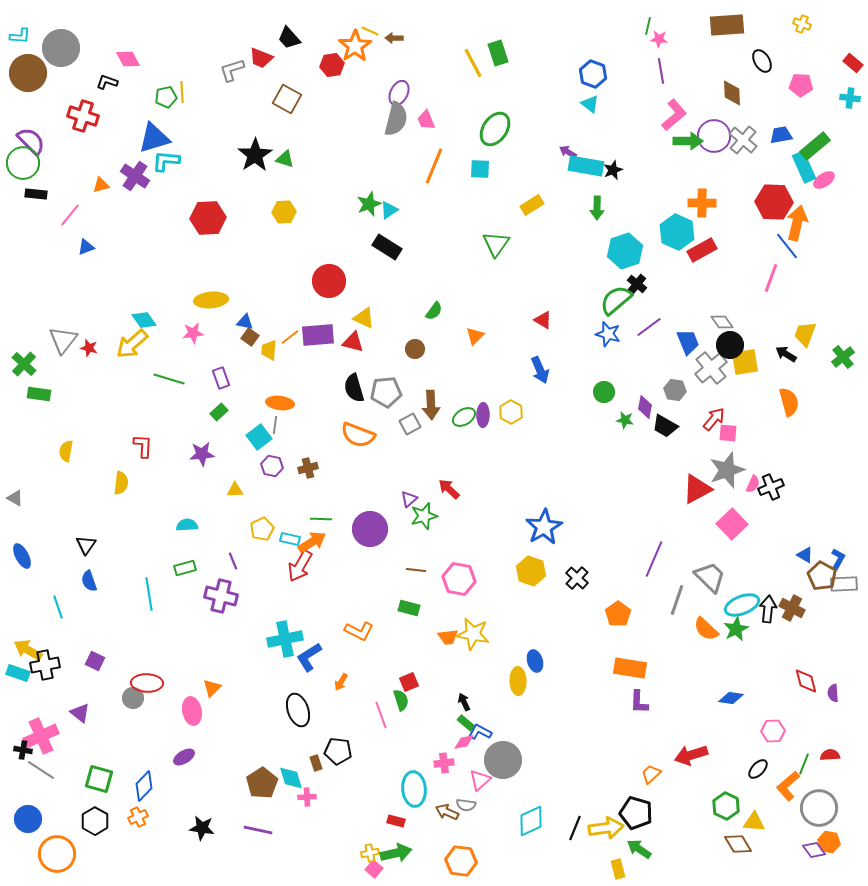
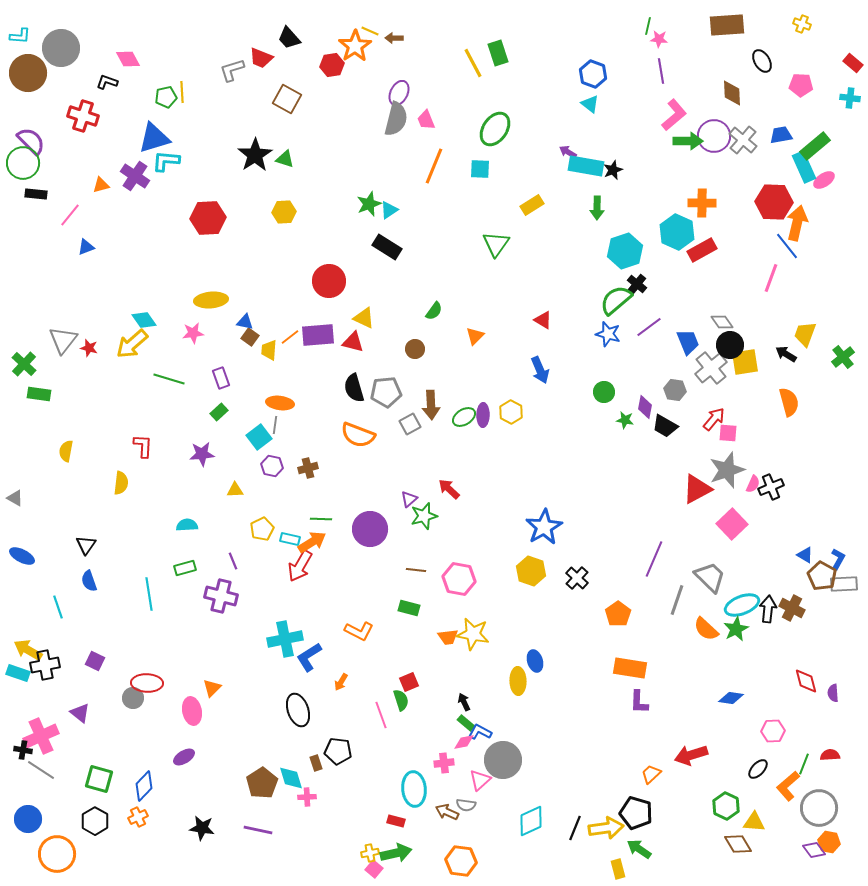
blue ellipse at (22, 556): rotated 35 degrees counterclockwise
